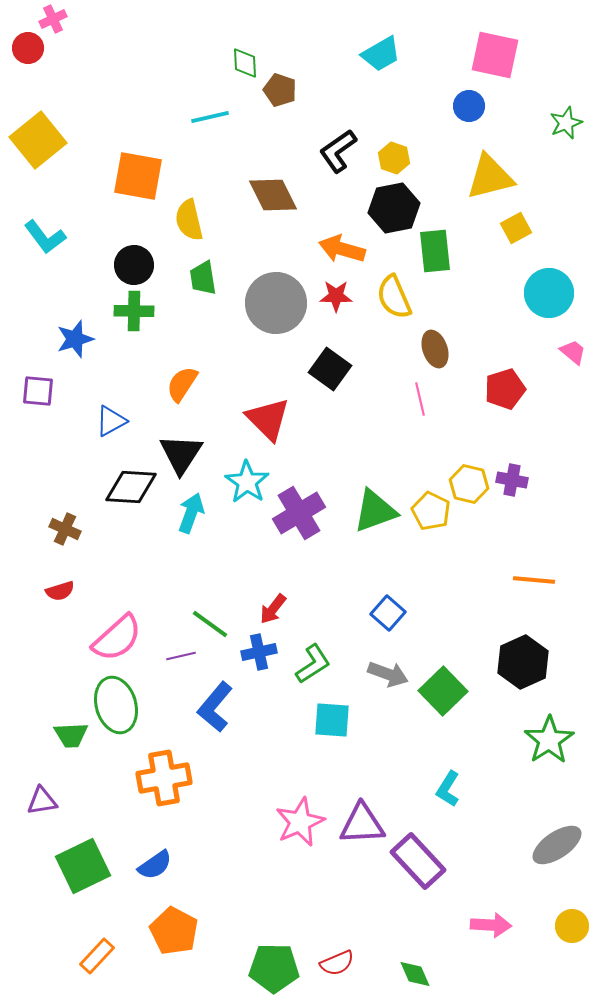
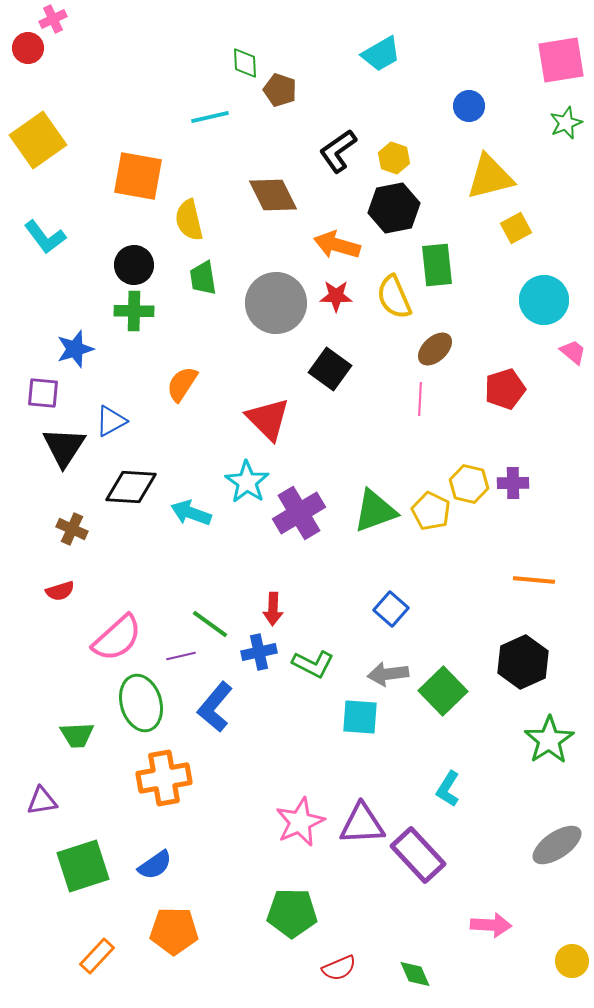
pink square at (495, 55): moved 66 px right, 5 px down; rotated 21 degrees counterclockwise
yellow square at (38, 140): rotated 4 degrees clockwise
orange arrow at (342, 249): moved 5 px left, 4 px up
green rectangle at (435, 251): moved 2 px right, 14 px down
cyan circle at (549, 293): moved 5 px left, 7 px down
blue star at (75, 339): moved 10 px down
brown ellipse at (435, 349): rotated 66 degrees clockwise
purple square at (38, 391): moved 5 px right, 2 px down
pink line at (420, 399): rotated 16 degrees clockwise
black triangle at (181, 454): moved 117 px left, 7 px up
purple cross at (512, 480): moved 1 px right, 3 px down; rotated 12 degrees counterclockwise
cyan arrow at (191, 513): rotated 90 degrees counterclockwise
brown cross at (65, 529): moved 7 px right
red arrow at (273, 609): rotated 36 degrees counterclockwise
blue square at (388, 613): moved 3 px right, 4 px up
green L-shape at (313, 664): rotated 60 degrees clockwise
gray arrow at (388, 674): rotated 153 degrees clockwise
green ellipse at (116, 705): moved 25 px right, 2 px up
cyan square at (332, 720): moved 28 px right, 3 px up
green trapezoid at (71, 735): moved 6 px right
purple rectangle at (418, 861): moved 6 px up
green square at (83, 866): rotated 8 degrees clockwise
yellow circle at (572, 926): moved 35 px down
orange pentagon at (174, 931): rotated 27 degrees counterclockwise
red semicircle at (337, 963): moved 2 px right, 5 px down
green pentagon at (274, 968): moved 18 px right, 55 px up
